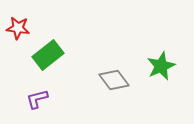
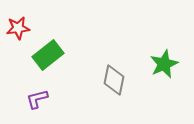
red star: rotated 15 degrees counterclockwise
green star: moved 3 px right, 2 px up
gray diamond: rotated 48 degrees clockwise
